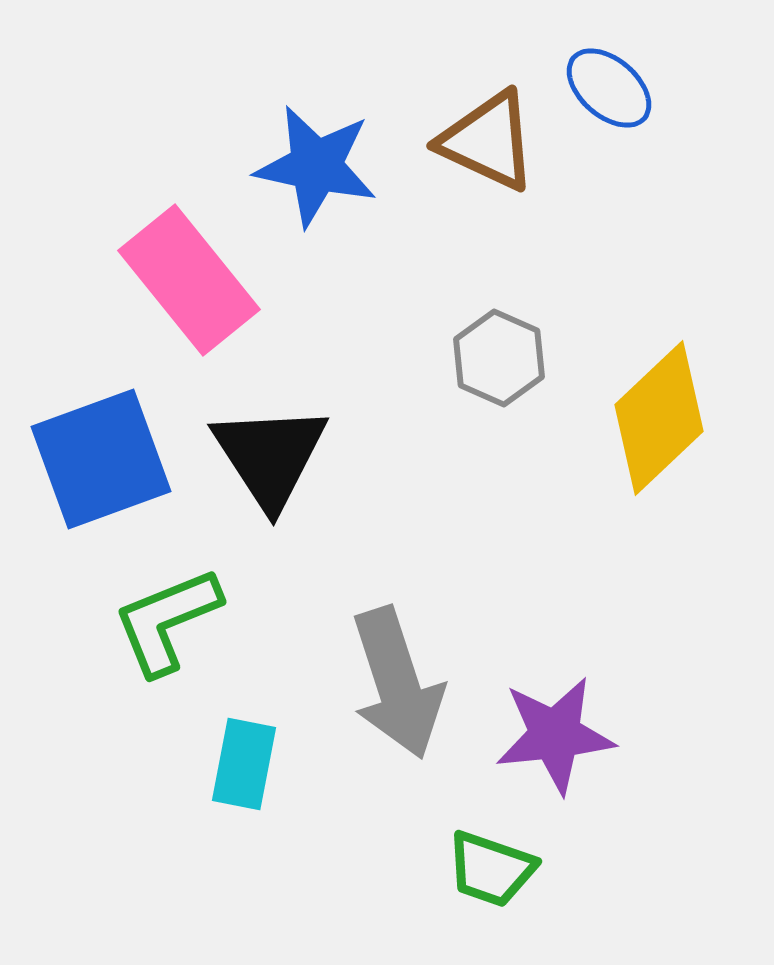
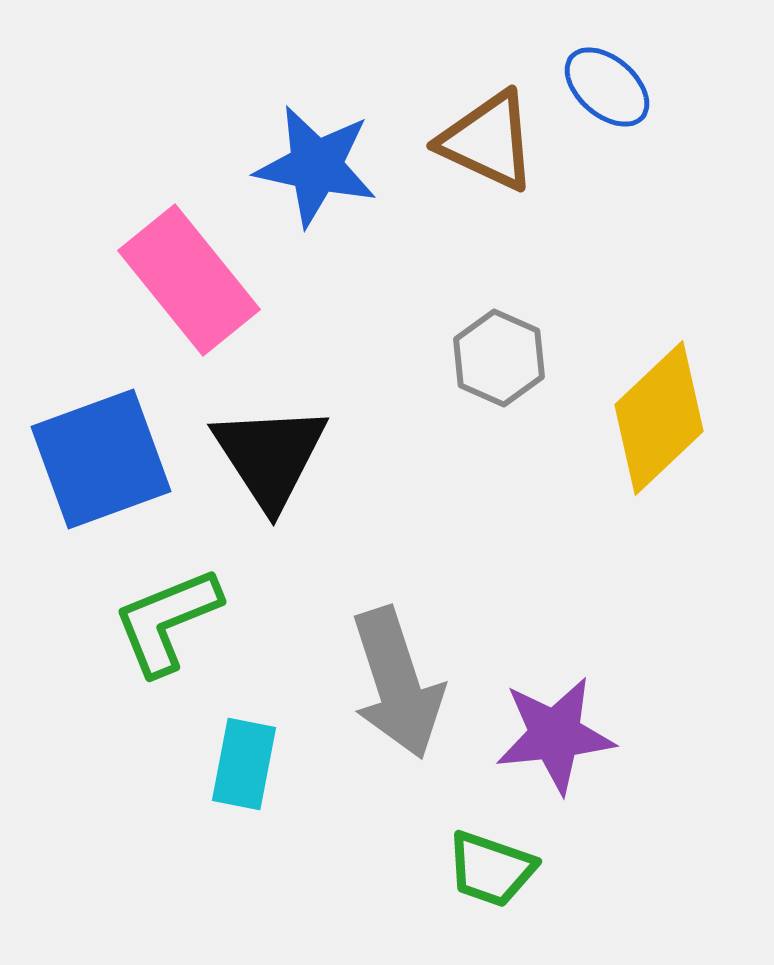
blue ellipse: moved 2 px left, 1 px up
